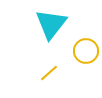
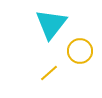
yellow circle: moved 6 px left
